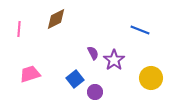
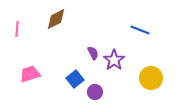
pink line: moved 2 px left
